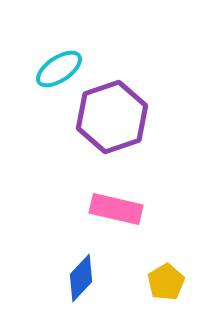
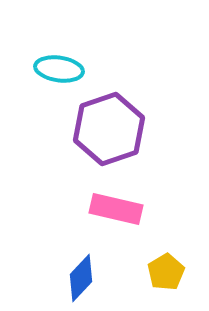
cyan ellipse: rotated 42 degrees clockwise
purple hexagon: moved 3 px left, 12 px down
yellow pentagon: moved 10 px up
